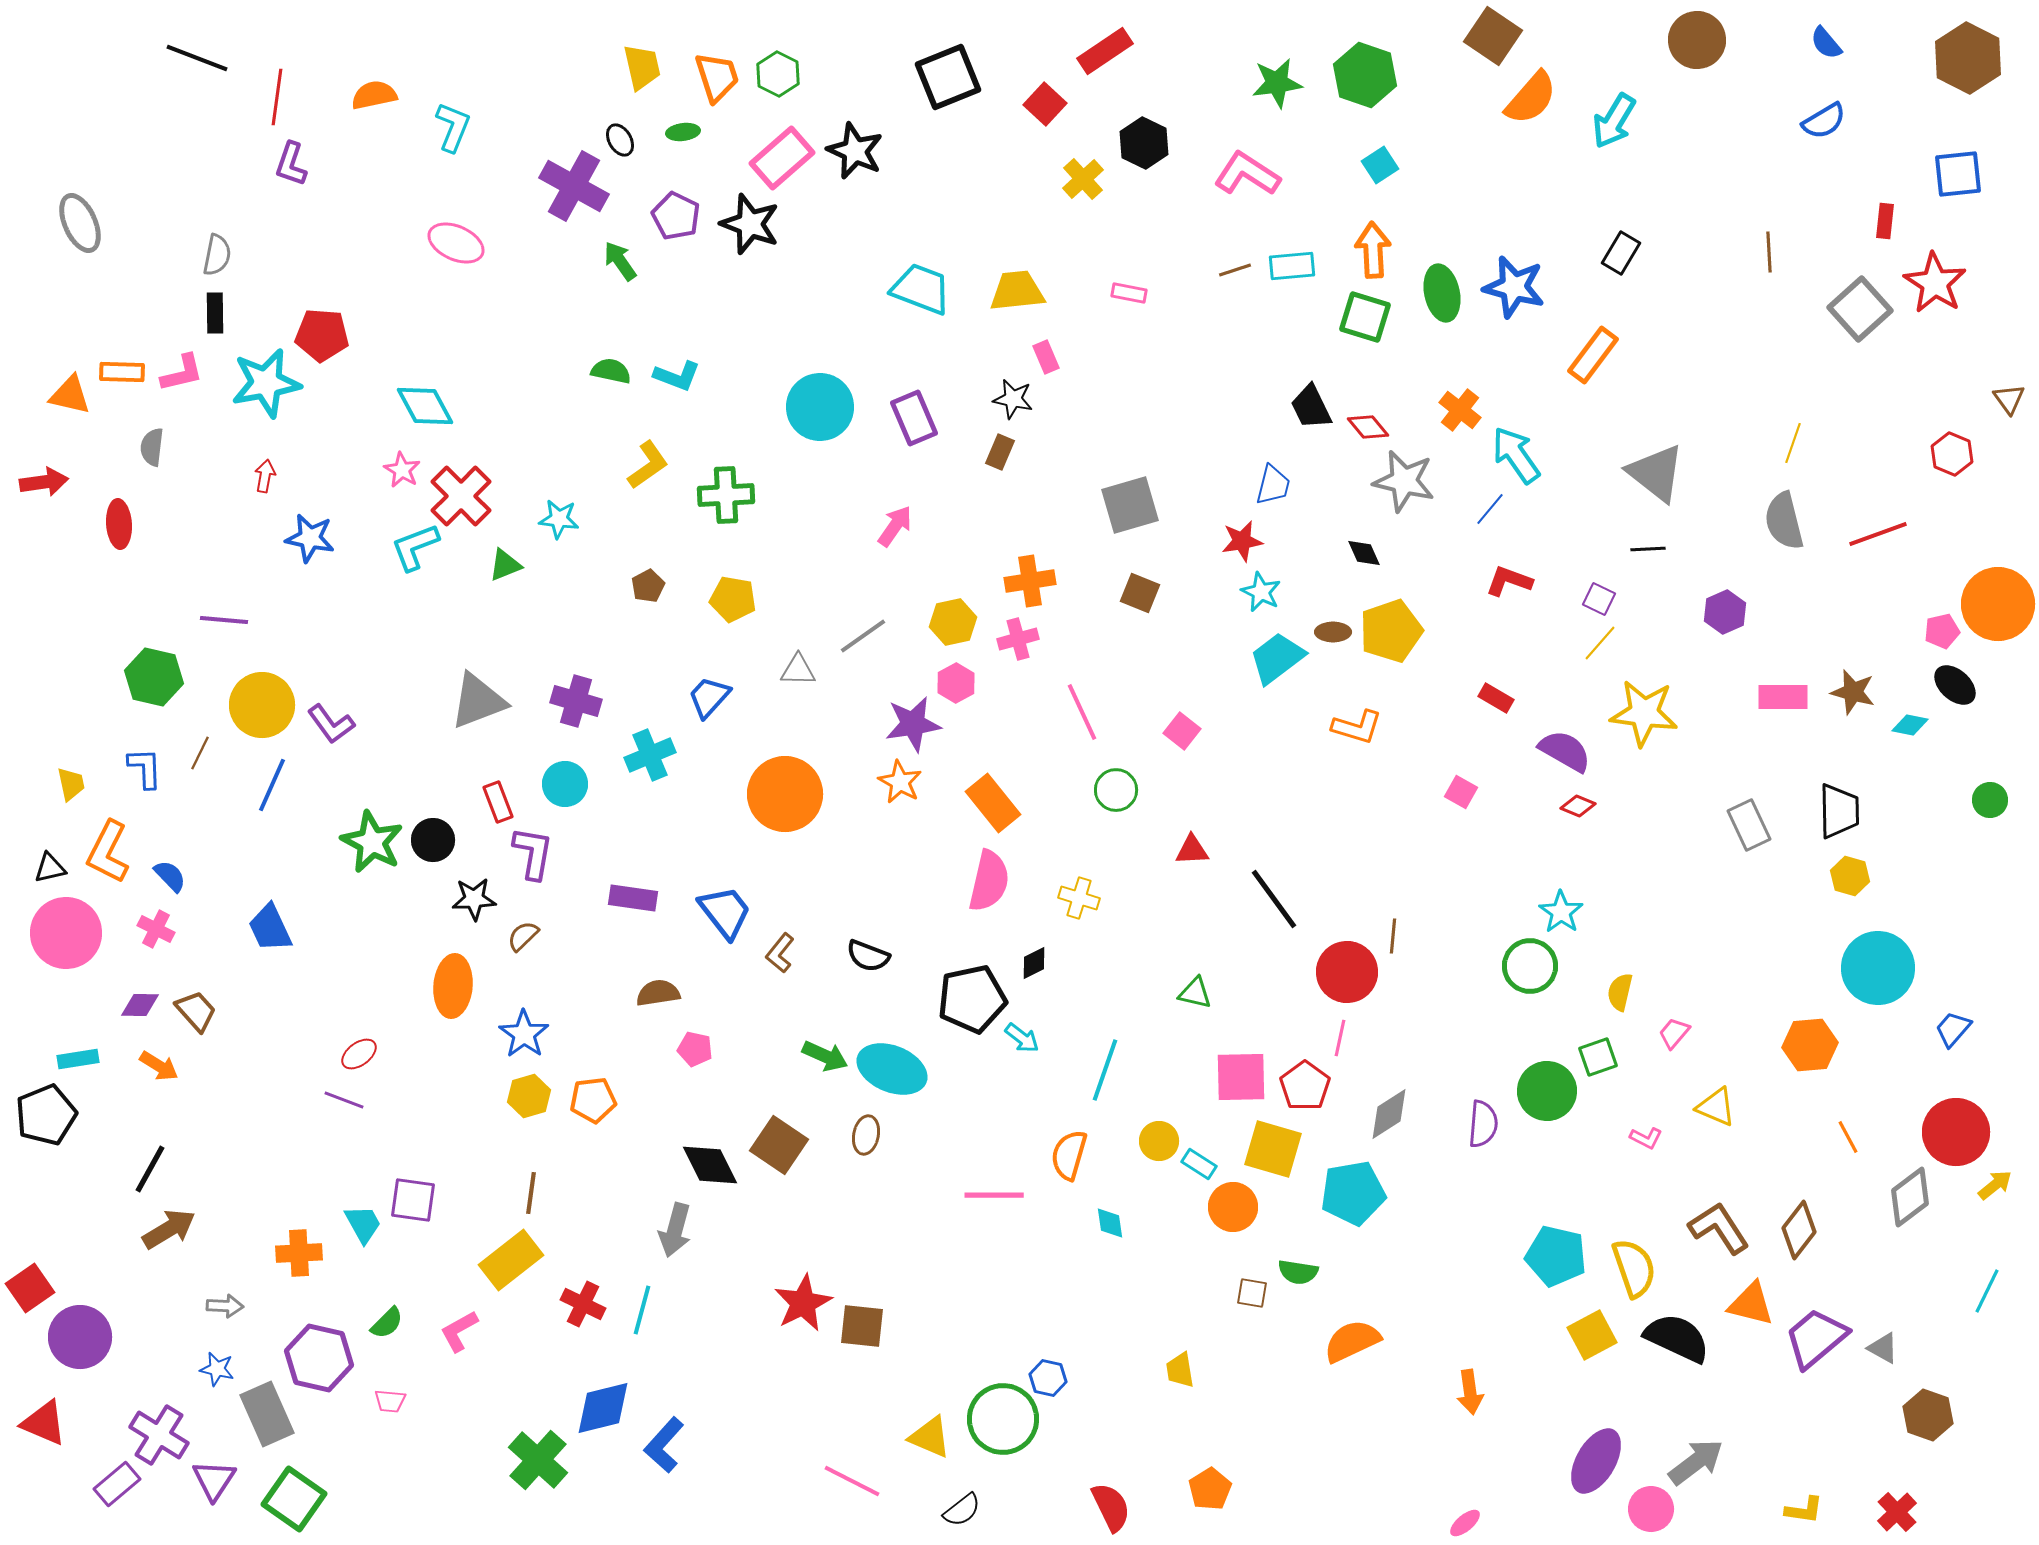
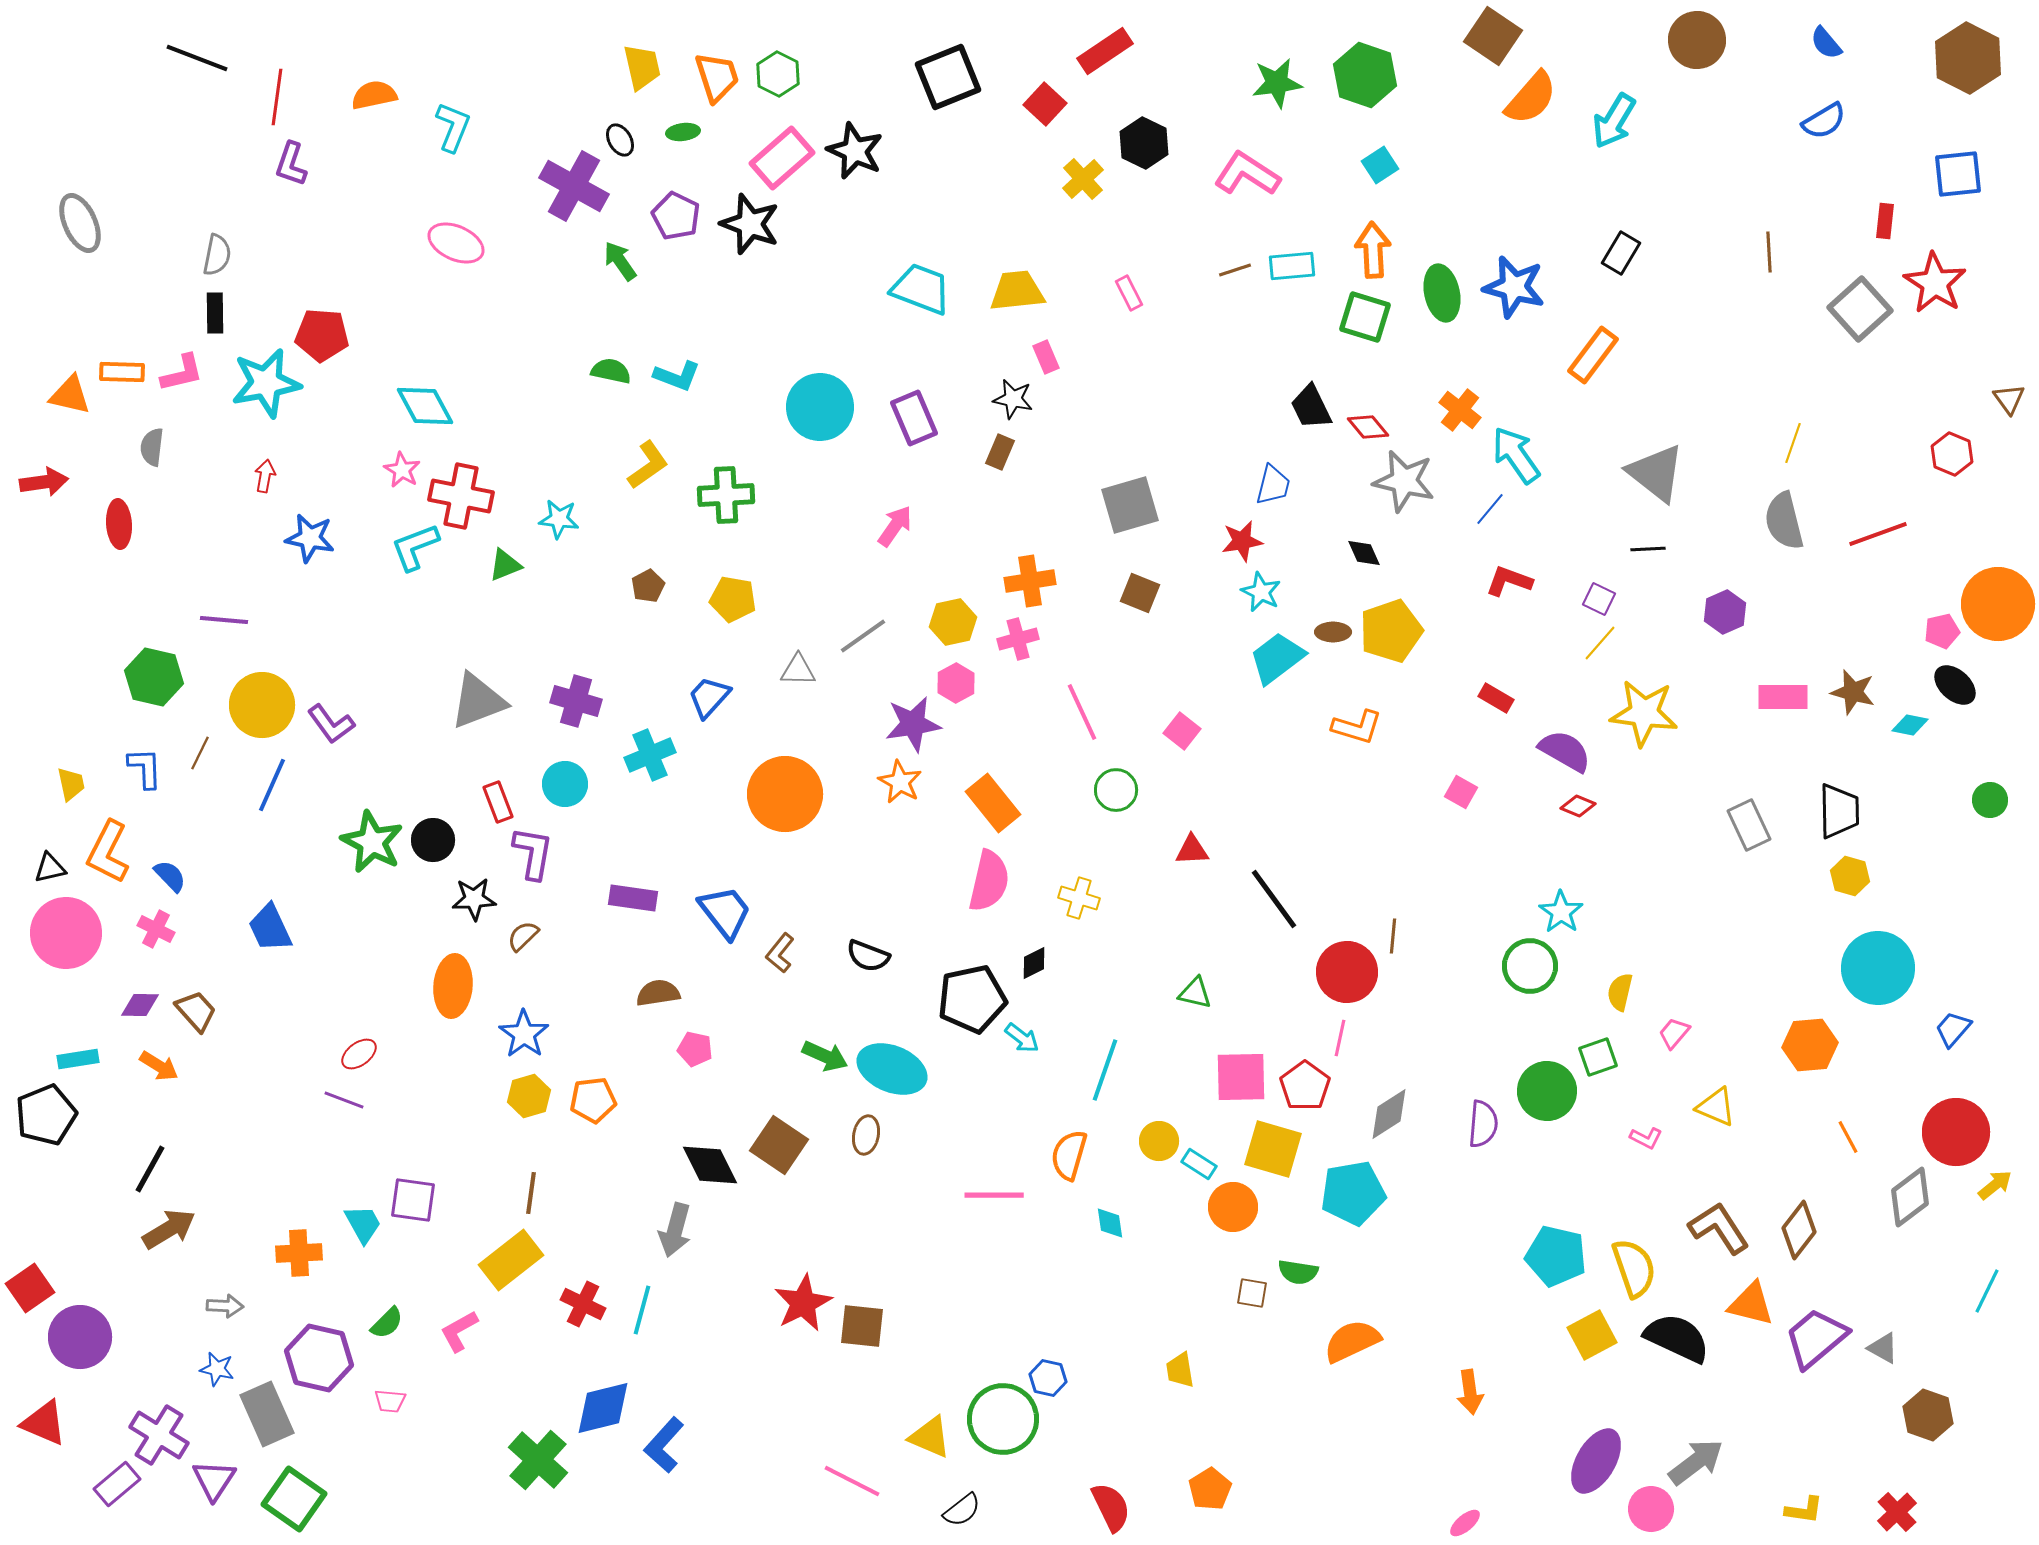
pink rectangle at (1129, 293): rotated 52 degrees clockwise
red cross at (461, 496): rotated 34 degrees counterclockwise
